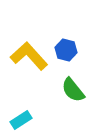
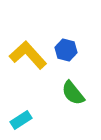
yellow L-shape: moved 1 px left, 1 px up
green semicircle: moved 3 px down
